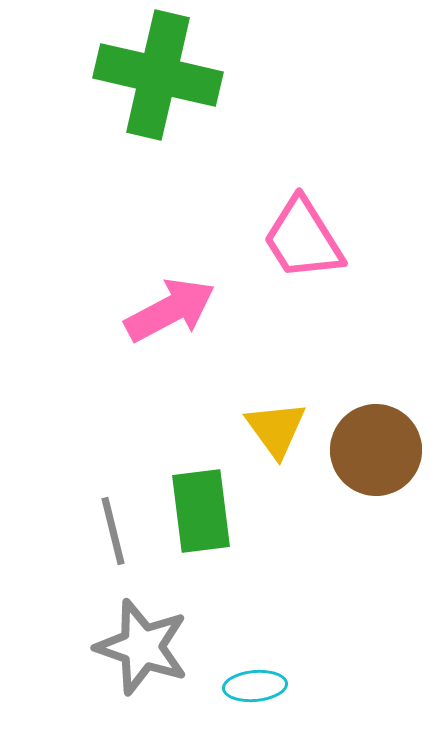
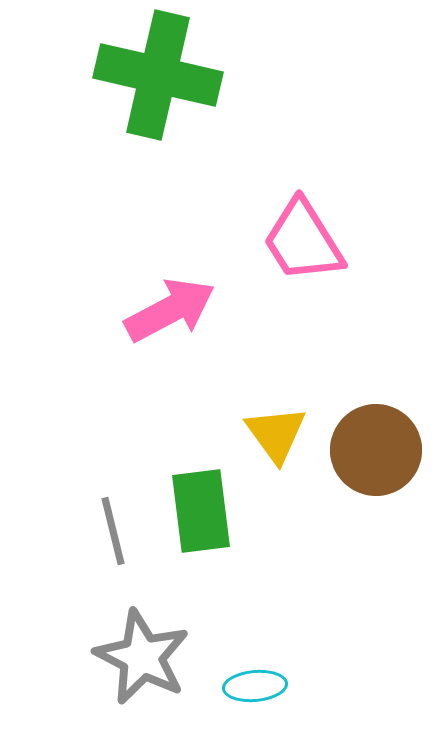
pink trapezoid: moved 2 px down
yellow triangle: moved 5 px down
gray star: moved 10 px down; rotated 8 degrees clockwise
